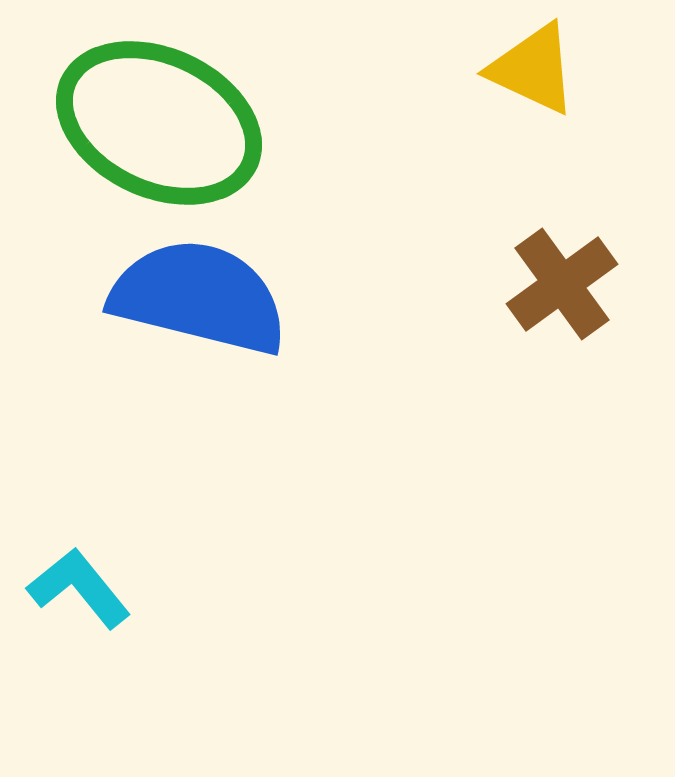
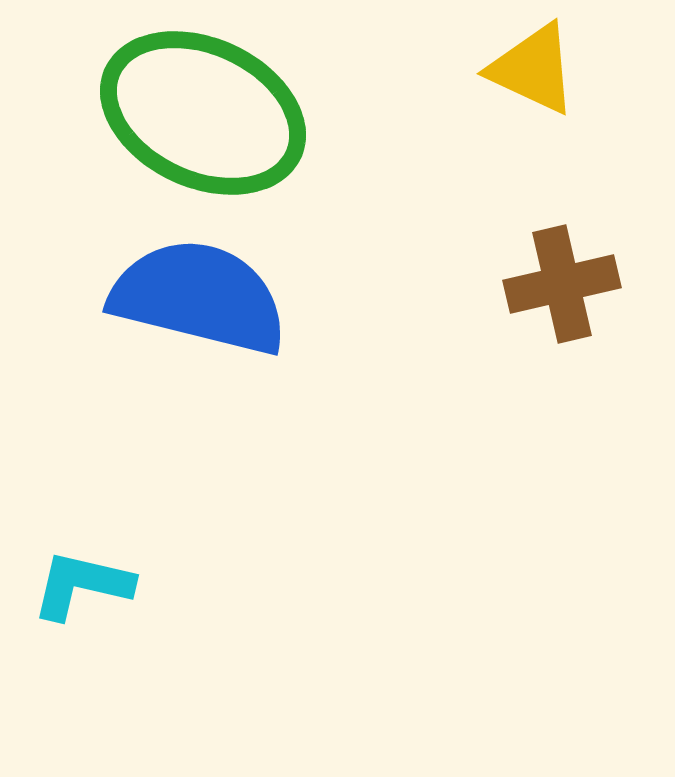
green ellipse: moved 44 px right, 10 px up
brown cross: rotated 23 degrees clockwise
cyan L-shape: moved 3 px right, 3 px up; rotated 38 degrees counterclockwise
